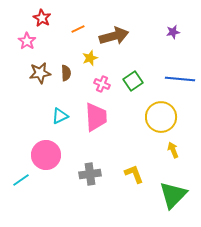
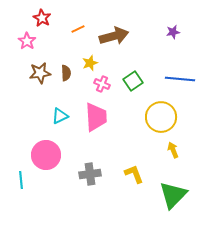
yellow star: moved 5 px down
cyan line: rotated 60 degrees counterclockwise
